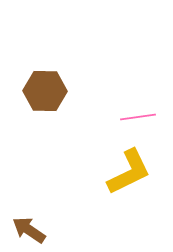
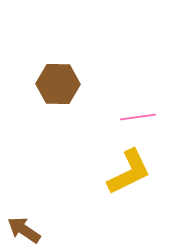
brown hexagon: moved 13 px right, 7 px up
brown arrow: moved 5 px left
